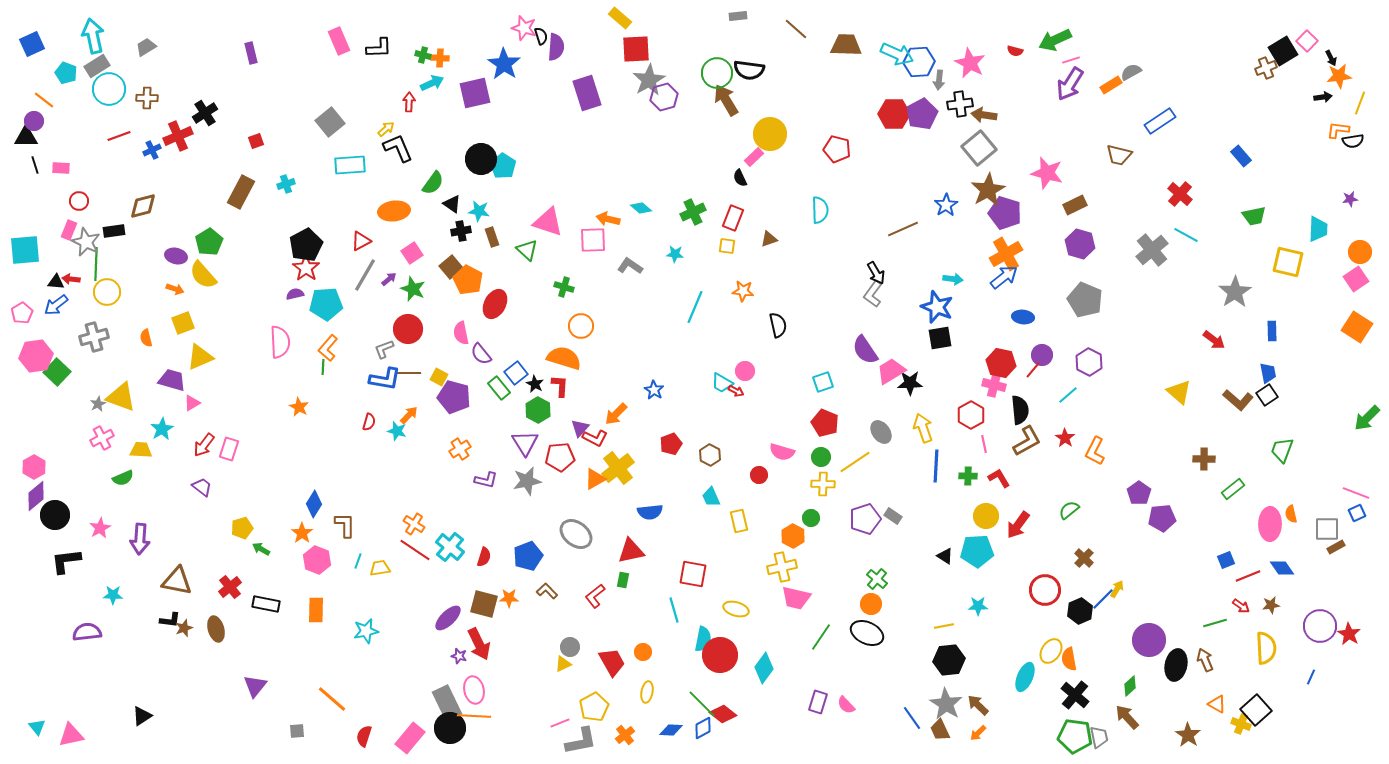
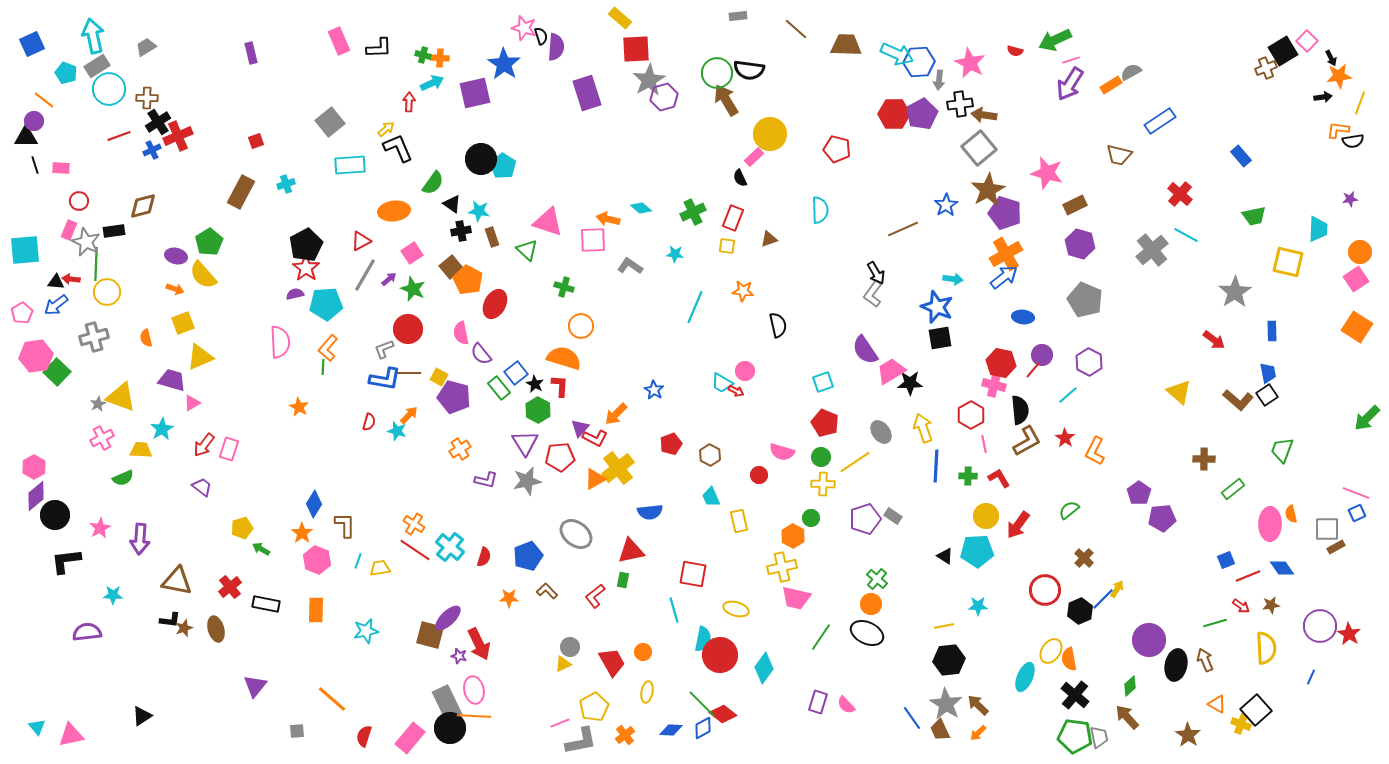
black cross at (205, 113): moved 47 px left, 9 px down
brown square at (484, 604): moved 54 px left, 31 px down
